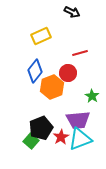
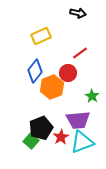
black arrow: moved 6 px right, 1 px down; rotated 14 degrees counterclockwise
red line: rotated 21 degrees counterclockwise
cyan triangle: moved 2 px right, 3 px down
